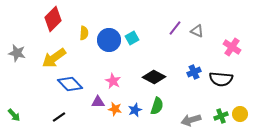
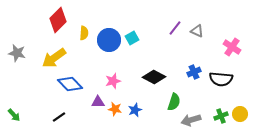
red diamond: moved 5 px right, 1 px down
pink star: rotated 28 degrees clockwise
green semicircle: moved 17 px right, 4 px up
